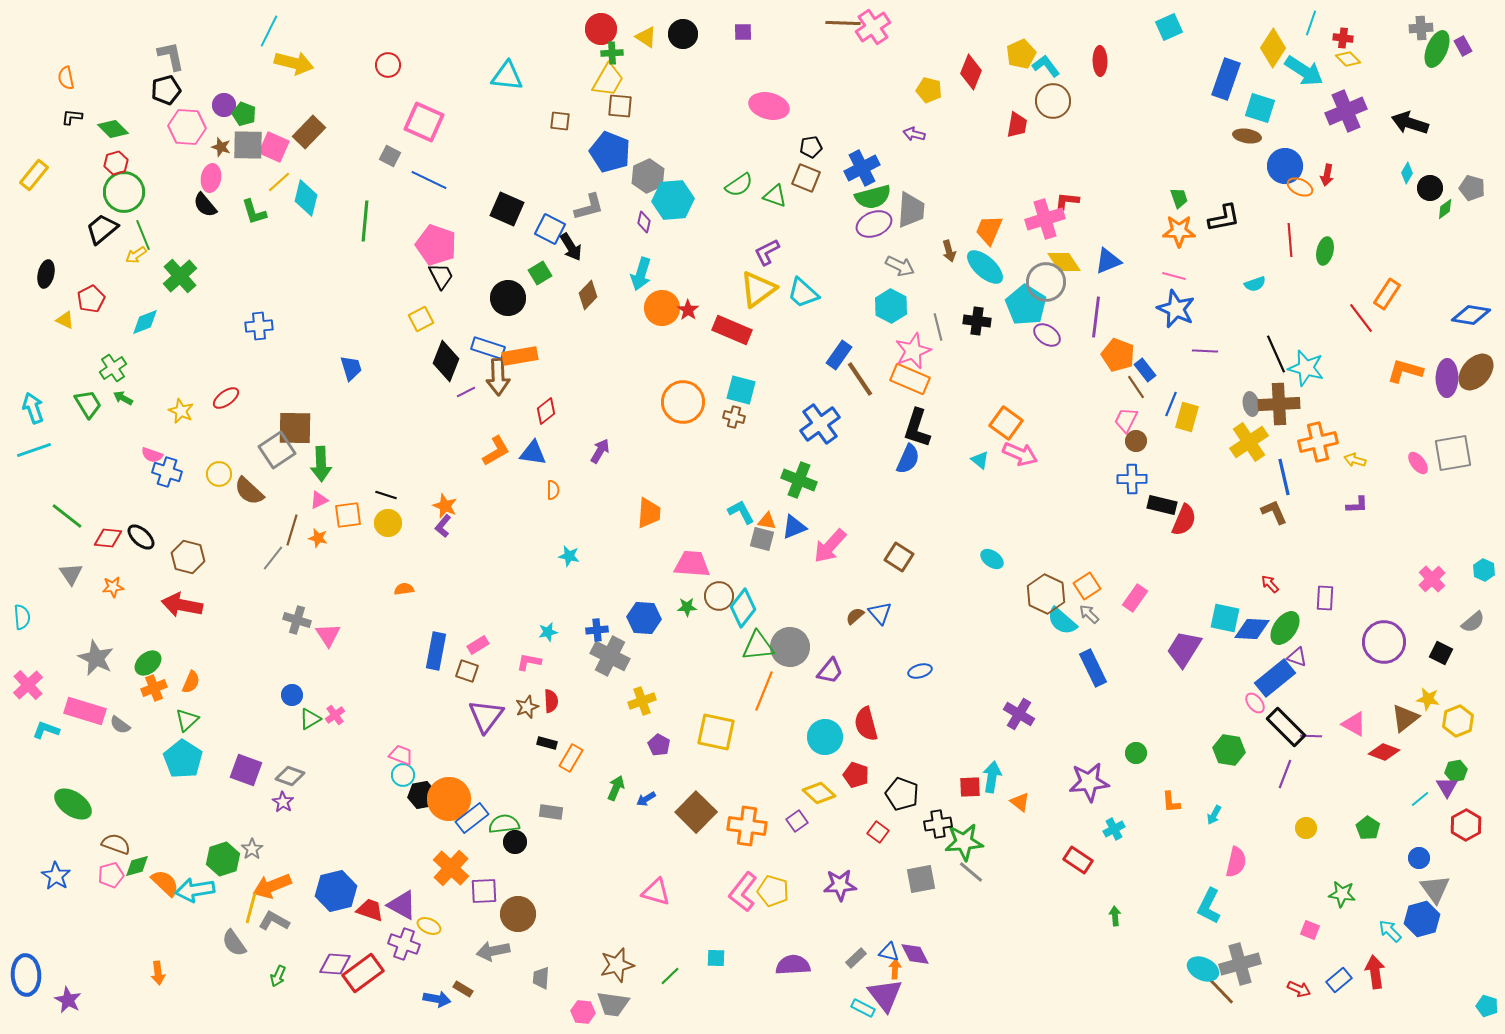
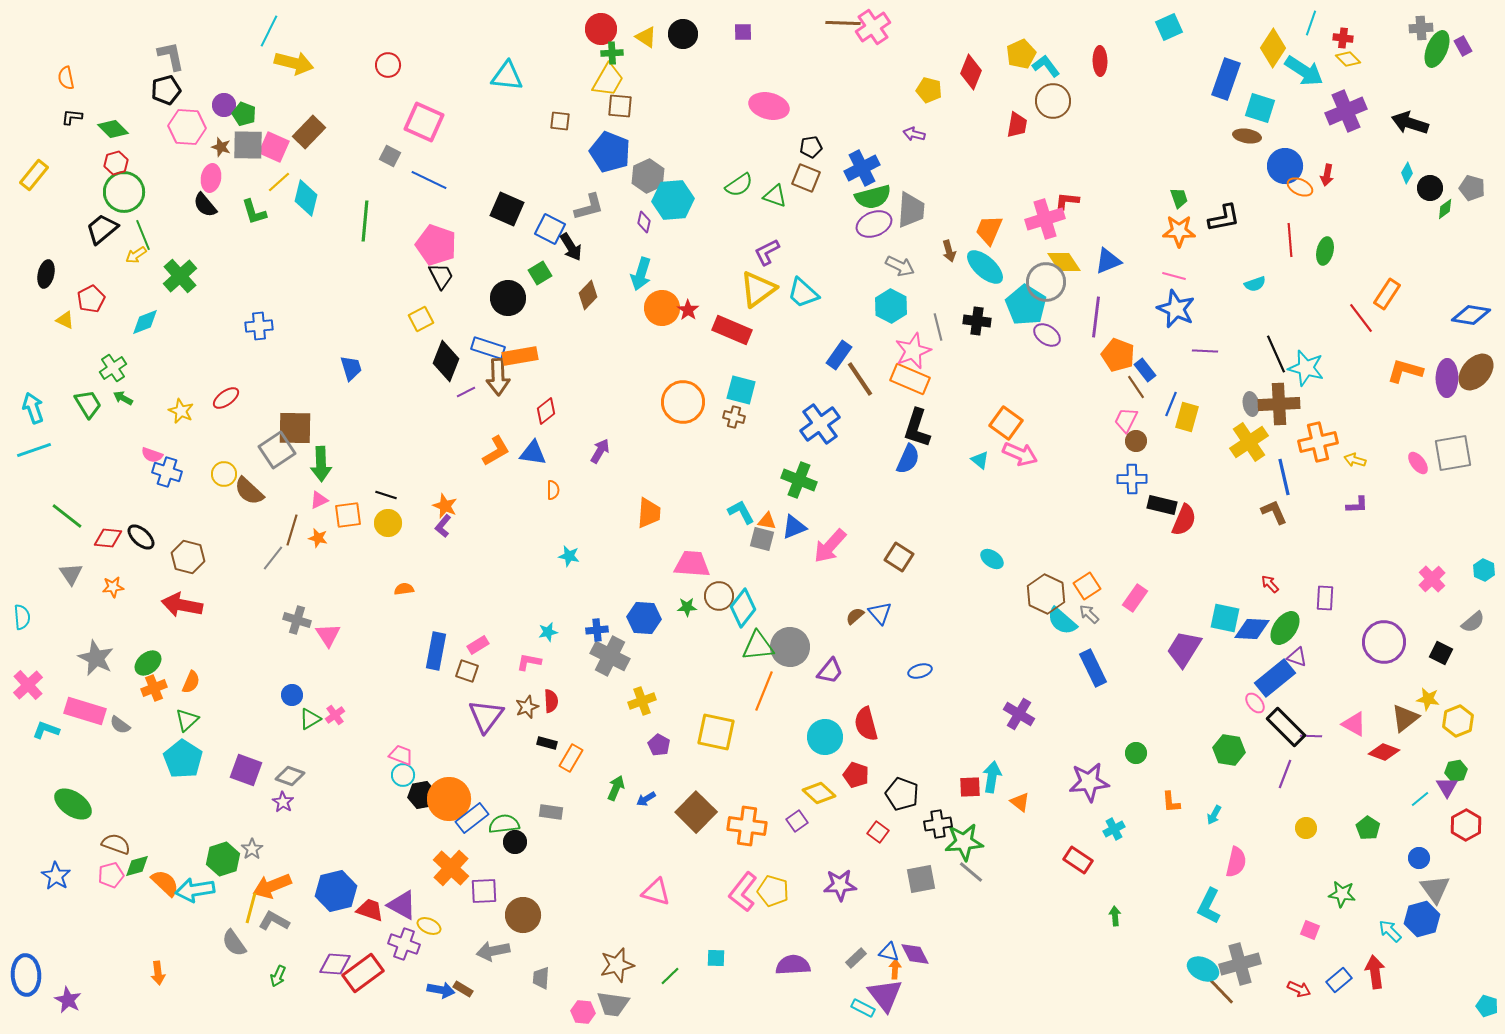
yellow circle at (219, 474): moved 5 px right
brown circle at (518, 914): moved 5 px right, 1 px down
blue arrow at (437, 999): moved 4 px right, 9 px up
